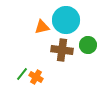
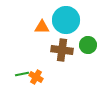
orange triangle: rotated 14 degrees clockwise
green line: rotated 40 degrees clockwise
